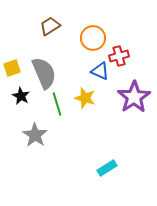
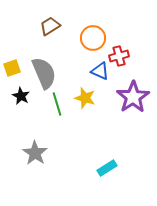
purple star: moved 1 px left
gray star: moved 18 px down
